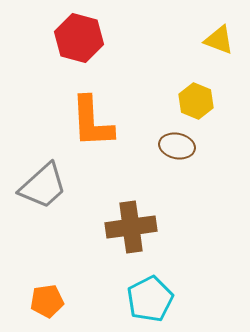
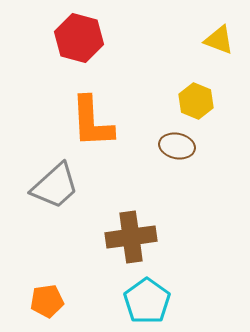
gray trapezoid: moved 12 px right
brown cross: moved 10 px down
cyan pentagon: moved 3 px left, 2 px down; rotated 9 degrees counterclockwise
